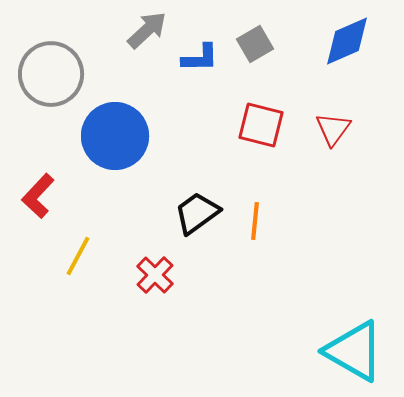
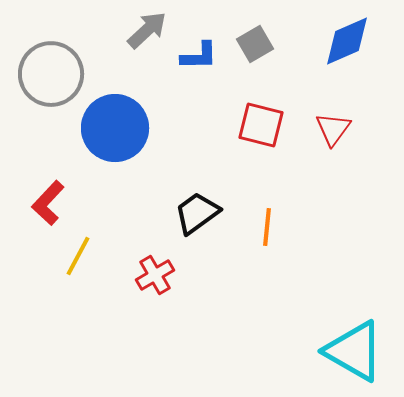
blue L-shape: moved 1 px left, 2 px up
blue circle: moved 8 px up
red L-shape: moved 10 px right, 7 px down
orange line: moved 12 px right, 6 px down
red cross: rotated 15 degrees clockwise
